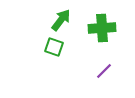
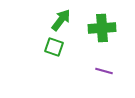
purple line: rotated 60 degrees clockwise
